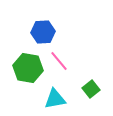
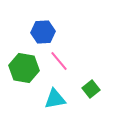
green hexagon: moved 4 px left
